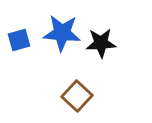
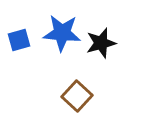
black star: rotated 12 degrees counterclockwise
